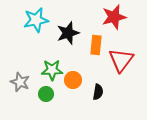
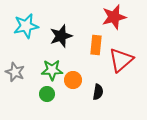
cyan star: moved 10 px left, 6 px down
black star: moved 7 px left, 3 px down
red triangle: rotated 12 degrees clockwise
gray star: moved 5 px left, 10 px up
green circle: moved 1 px right
